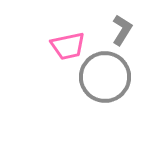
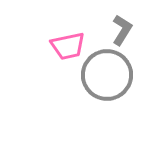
gray circle: moved 2 px right, 2 px up
